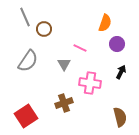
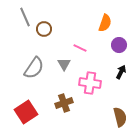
purple circle: moved 2 px right, 1 px down
gray semicircle: moved 6 px right, 7 px down
red square: moved 4 px up
